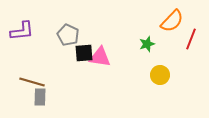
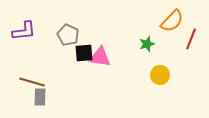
purple L-shape: moved 2 px right
